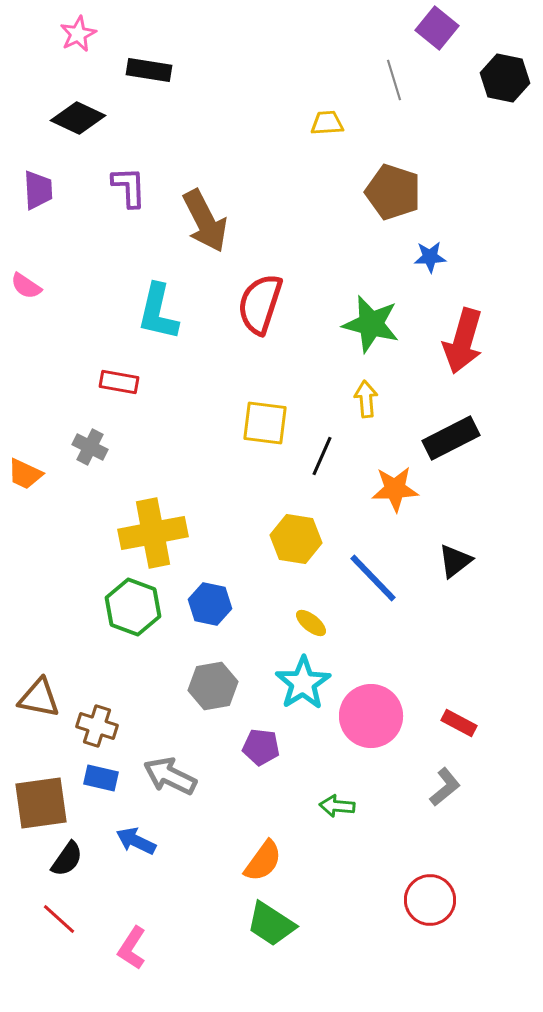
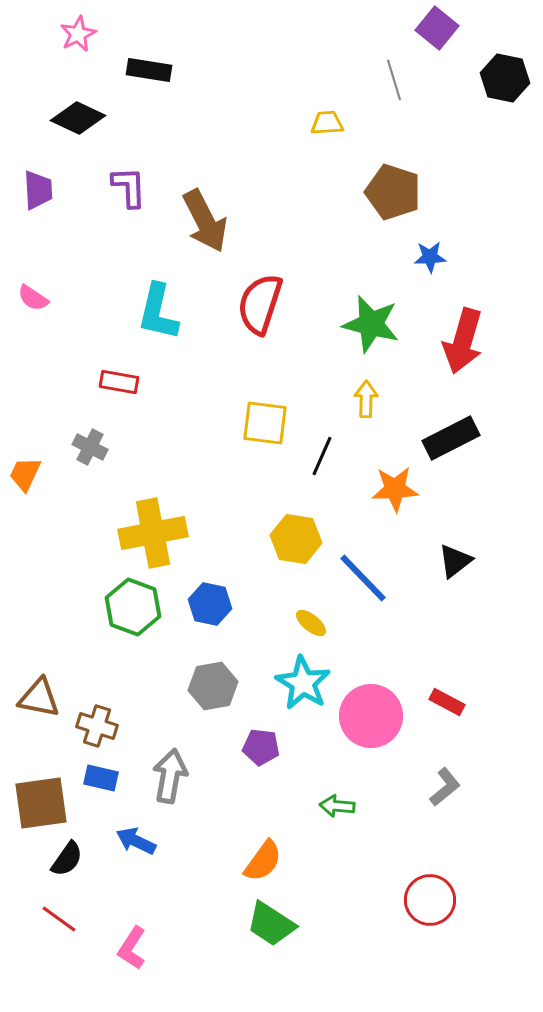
pink semicircle at (26, 286): moved 7 px right, 12 px down
yellow arrow at (366, 399): rotated 6 degrees clockwise
orange trapezoid at (25, 474): rotated 90 degrees clockwise
blue line at (373, 578): moved 10 px left
cyan star at (303, 683): rotated 8 degrees counterclockwise
red rectangle at (459, 723): moved 12 px left, 21 px up
gray arrow at (170, 776): rotated 74 degrees clockwise
red line at (59, 919): rotated 6 degrees counterclockwise
